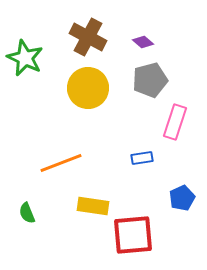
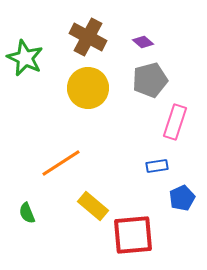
blue rectangle: moved 15 px right, 8 px down
orange line: rotated 12 degrees counterclockwise
yellow rectangle: rotated 32 degrees clockwise
